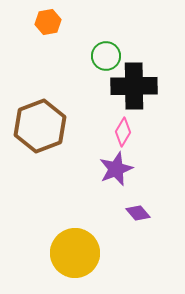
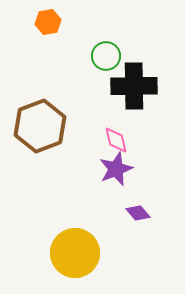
pink diamond: moved 7 px left, 8 px down; rotated 44 degrees counterclockwise
